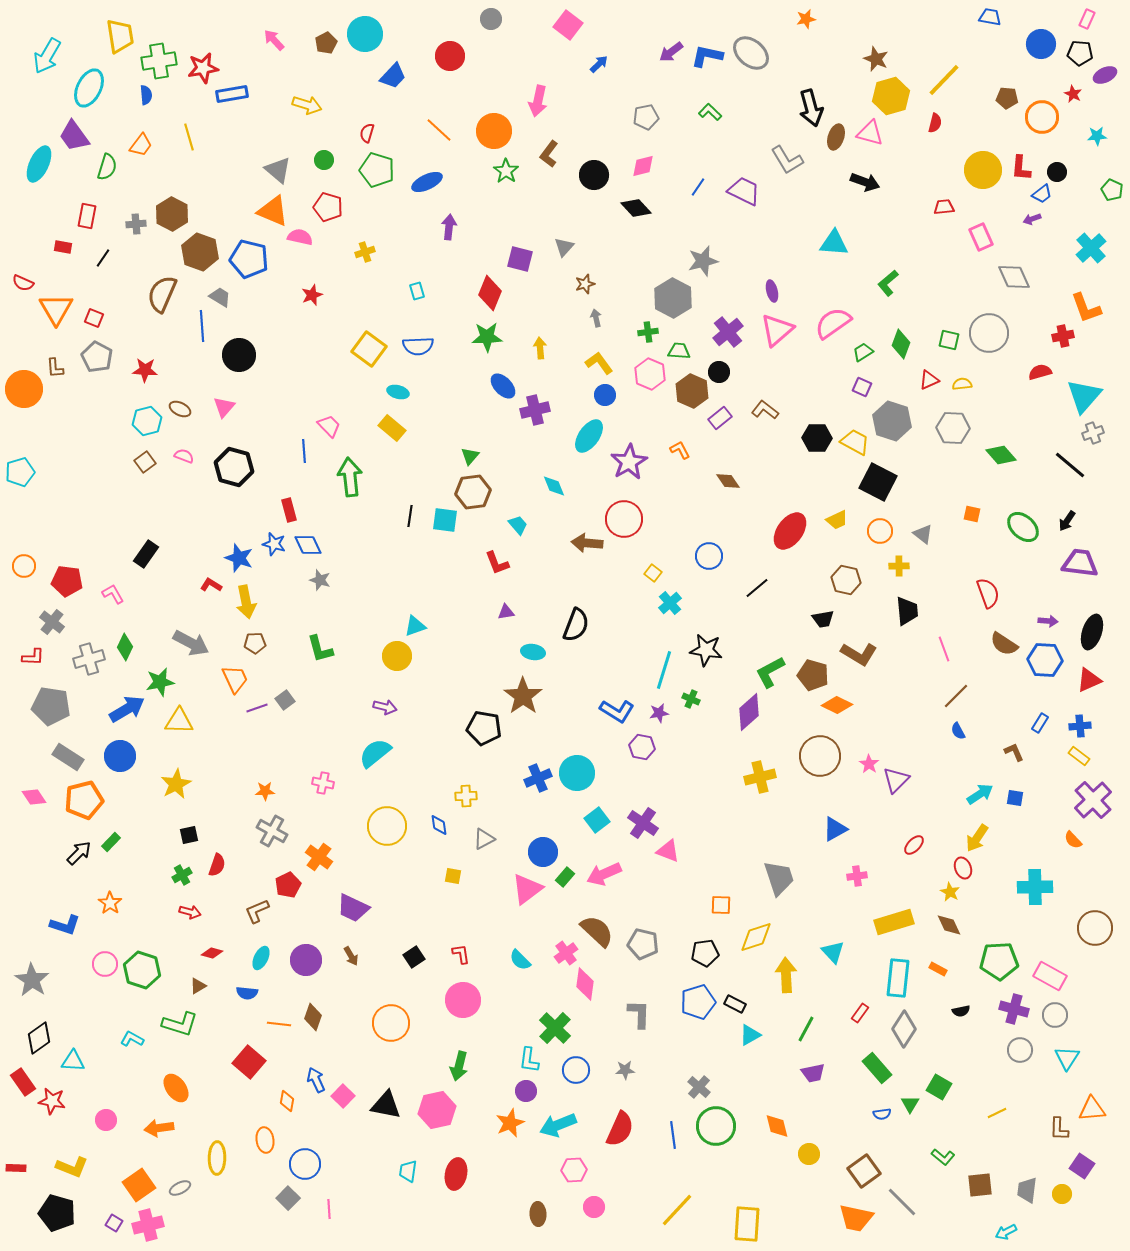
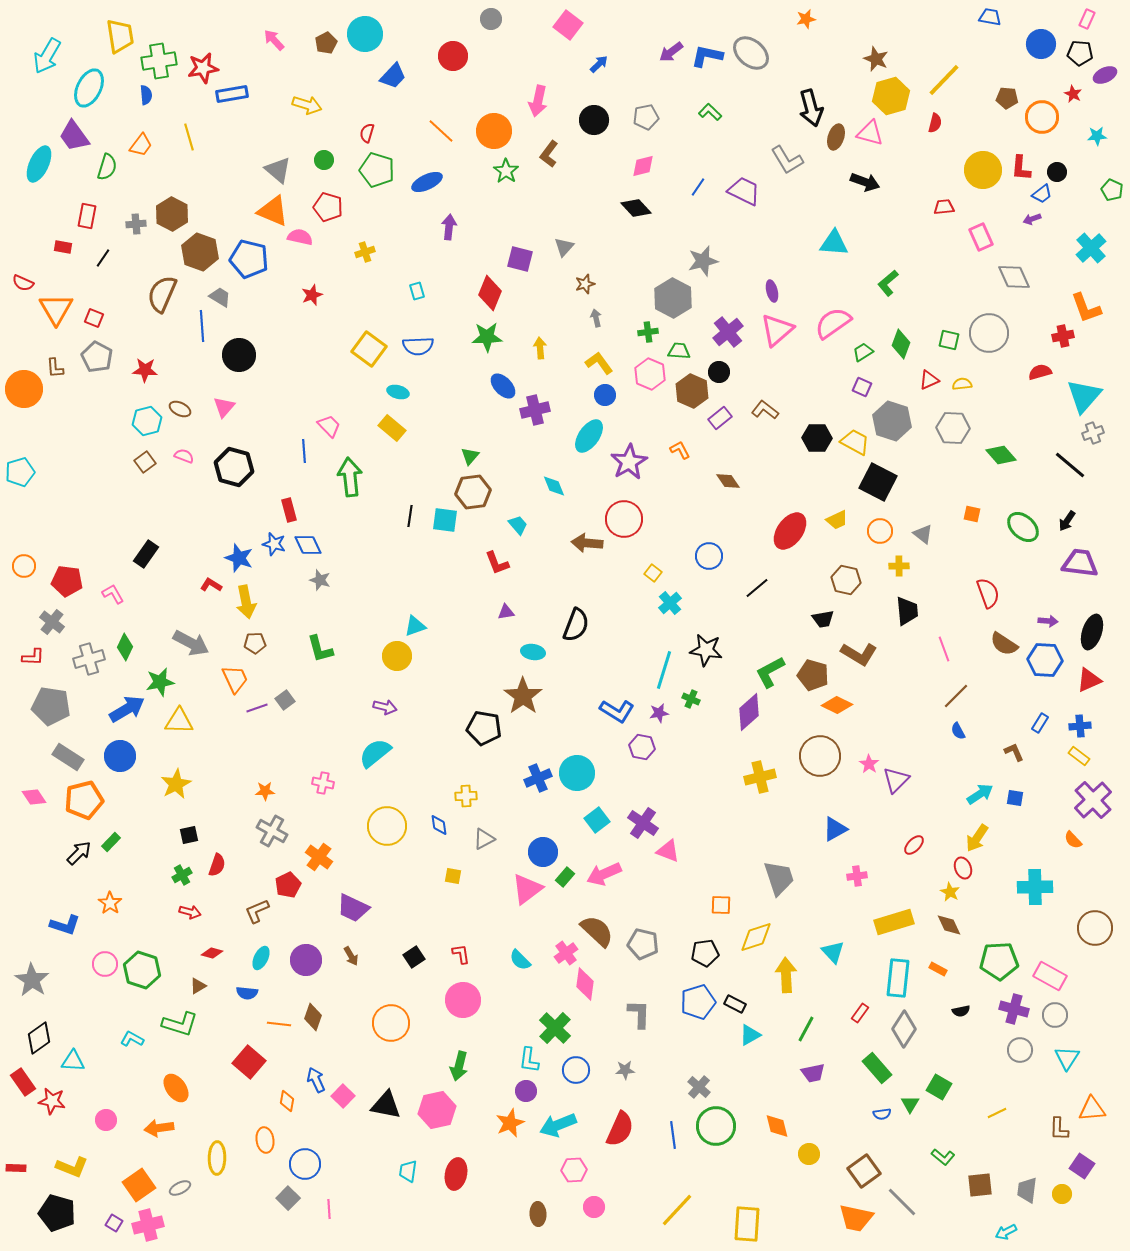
red circle at (450, 56): moved 3 px right
orange line at (439, 130): moved 2 px right, 1 px down
black circle at (594, 175): moved 55 px up
